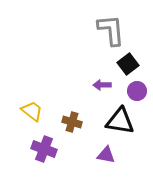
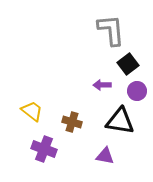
purple triangle: moved 1 px left, 1 px down
